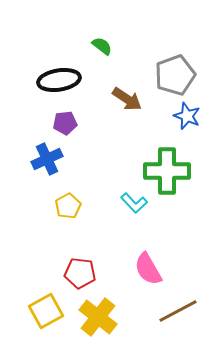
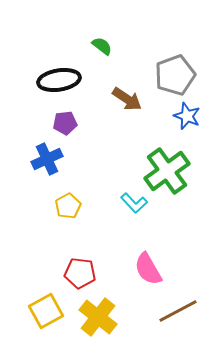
green cross: rotated 36 degrees counterclockwise
